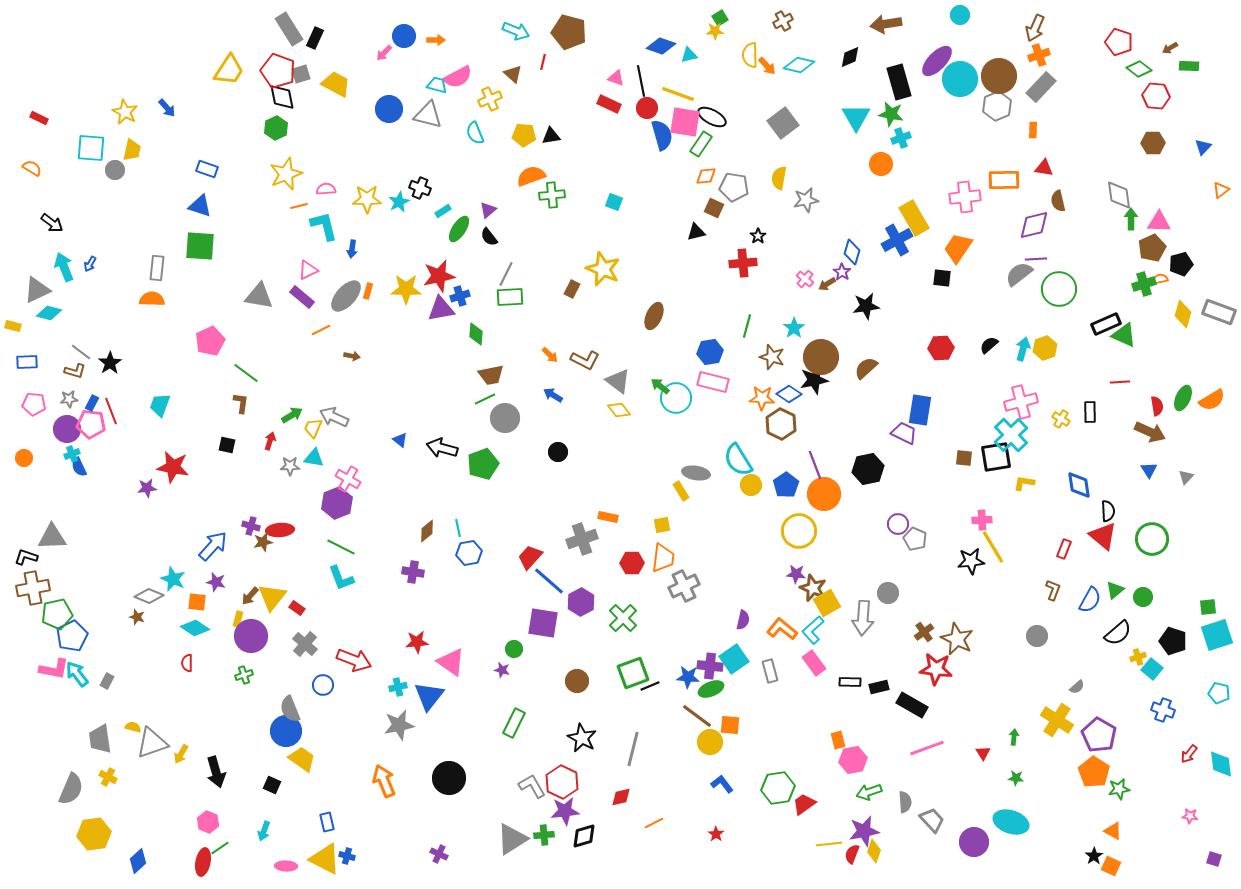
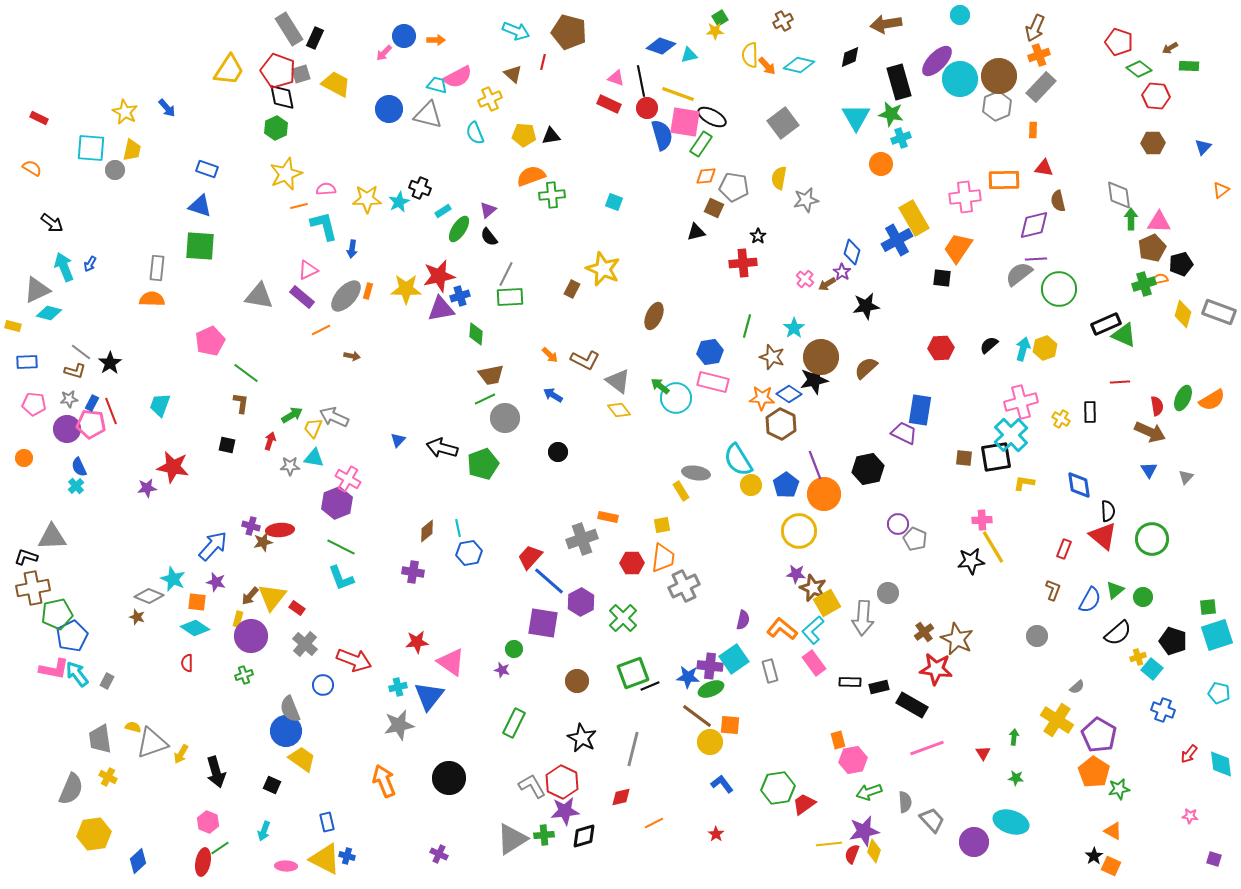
blue triangle at (400, 440): moved 2 px left; rotated 35 degrees clockwise
cyan cross at (72, 454): moved 4 px right, 32 px down; rotated 21 degrees counterclockwise
